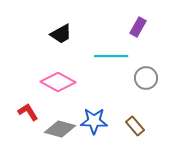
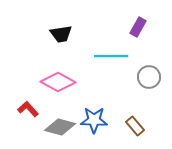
black trapezoid: rotated 20 degrees clockwise
gray circle: moved 3 px right, 1 px up
red L-shape: moved 3 px up; rotated 10 degrees counterclockwise
blue star: moved 1 px up
gray diamond: moved 2 px up
